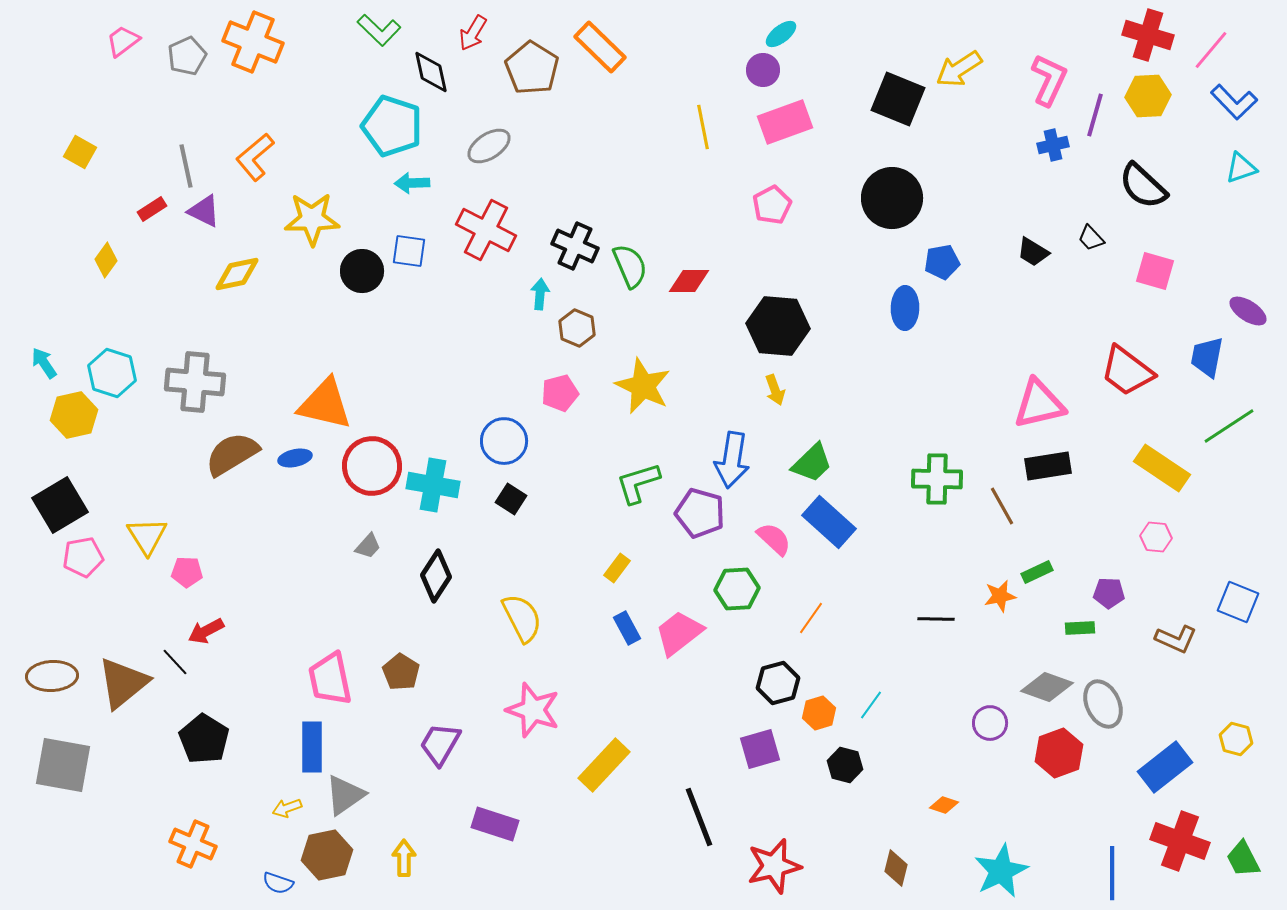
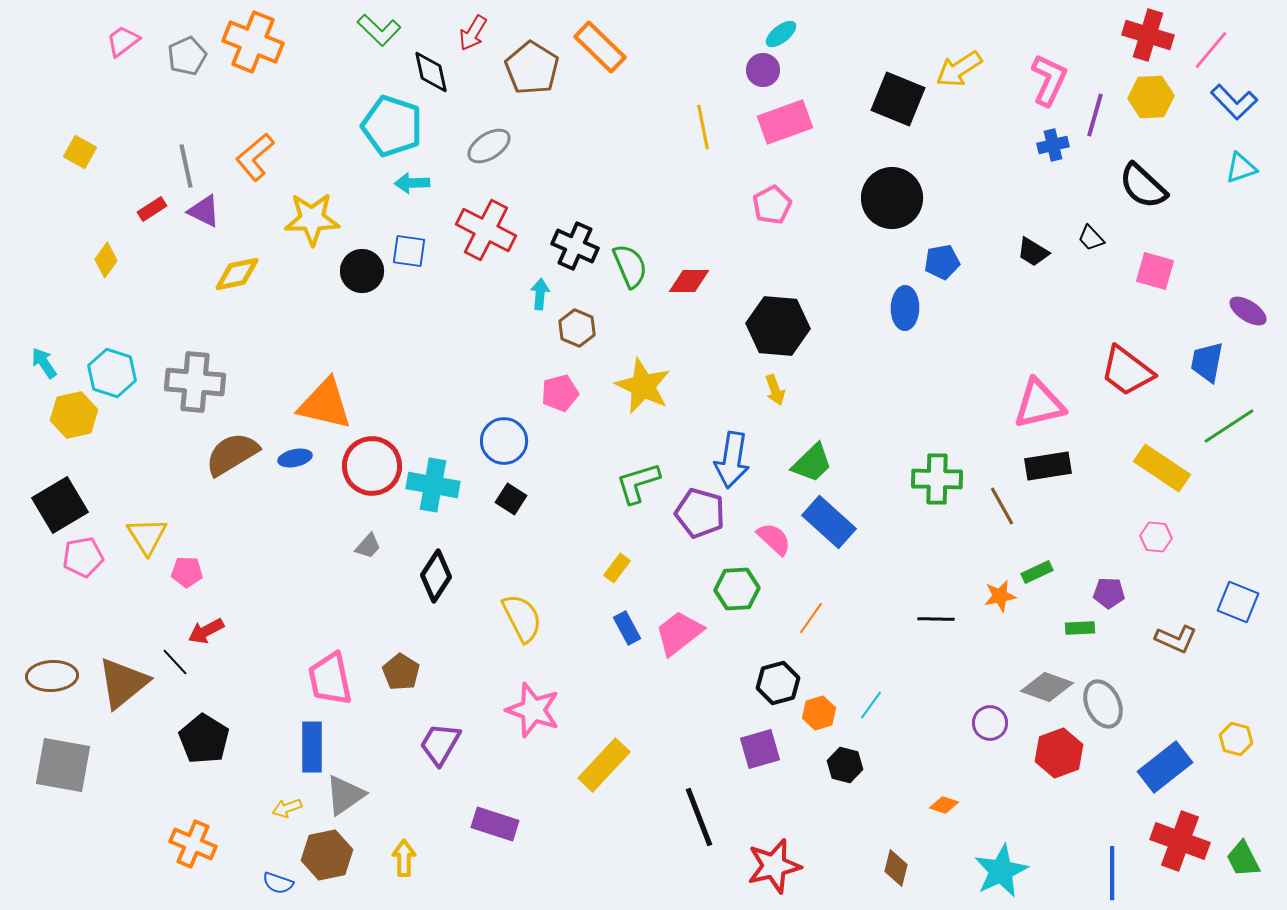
yellow hexagon at (1148, 96): moved 3 px right, 1 px down
blue trapezoid at (1207, 357): moved 5 px down
